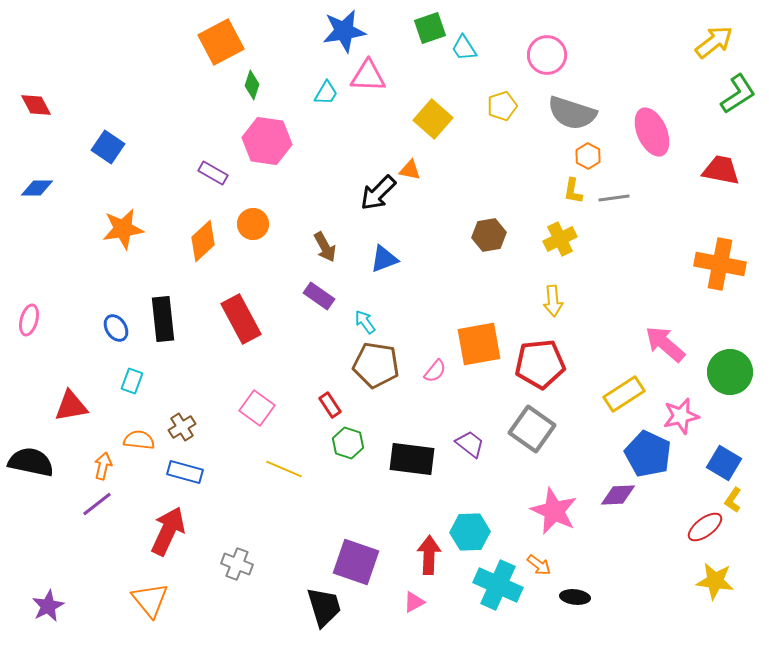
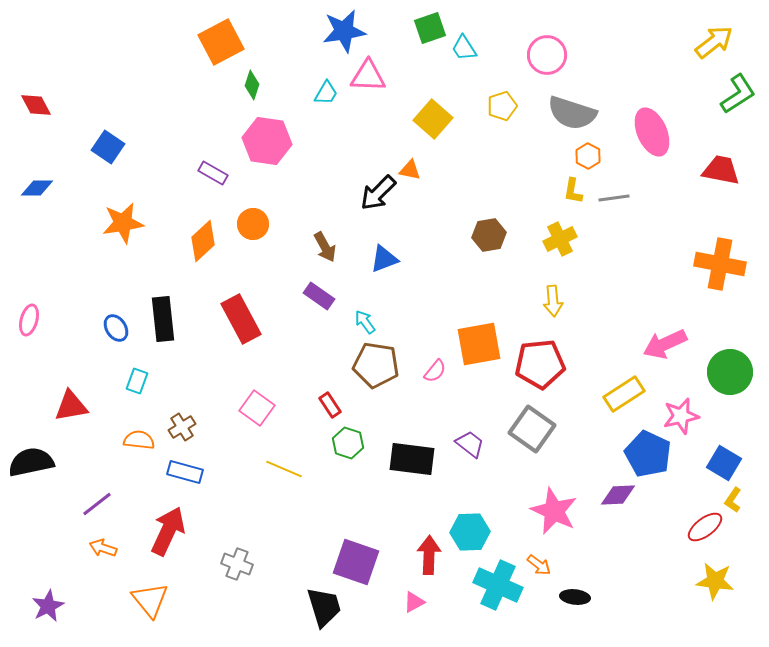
orange star at (123, 229): moved 6 px up
pink arrow at (665, 344): rotated 66 degrees counterclockwise
cyan rectangle at (132, 381): moved 5 px right
black semicircle at (31, 462): rotated 24 degrees counterclockwise
orange arrow at (103, 466): moved 82 px down; rotated 84 degrees counterclockwise
